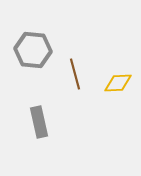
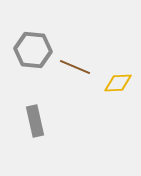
brown line: moved 7 px up; rotated 52 degrees counterclockwise
gray rectangle: moved 4 px left, 1 px up
